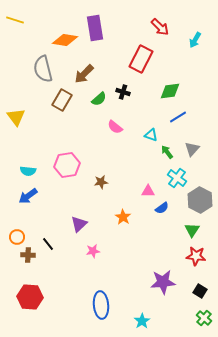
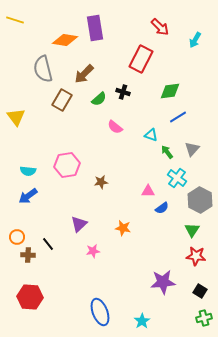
orange star: moved 11 px down; rotated 21 degrees counterclockwise
blue ellipse: moved 1 px left, 7 px down; rotated 16 degrees counterclockwise
green cross: rotated 35 degrees clockwise
